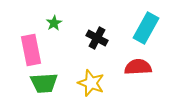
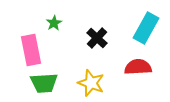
black cross: rotated 15 degrees clockwise
